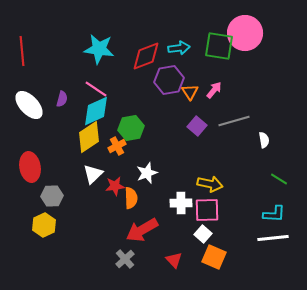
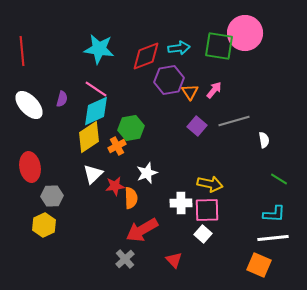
orange square: moved 45 px right, 8 px down
